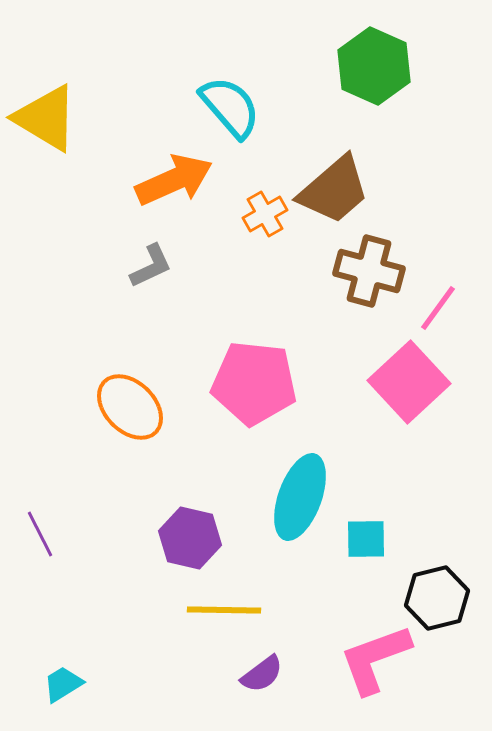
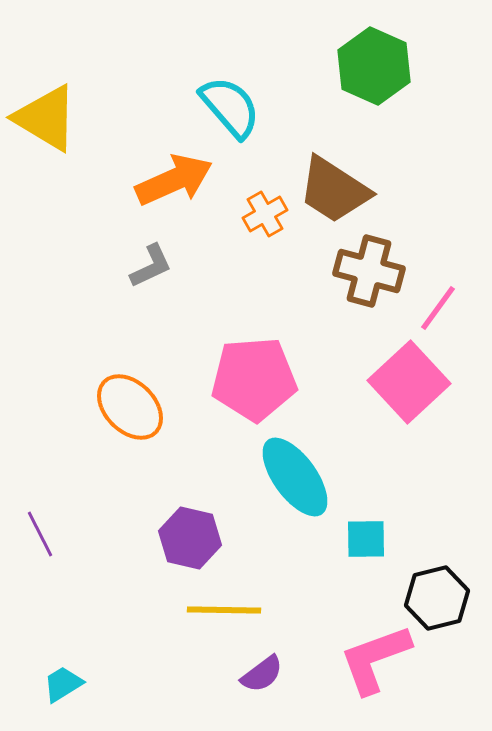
brown trapezoid: rotated 74 degrees clockwise
pink pentagon: moved 4 px up; rotated 10 degrees counterclockwise
cyan ellipse: moved 5 px left, 20 px up; rotated 56 degrees counterclockwise
